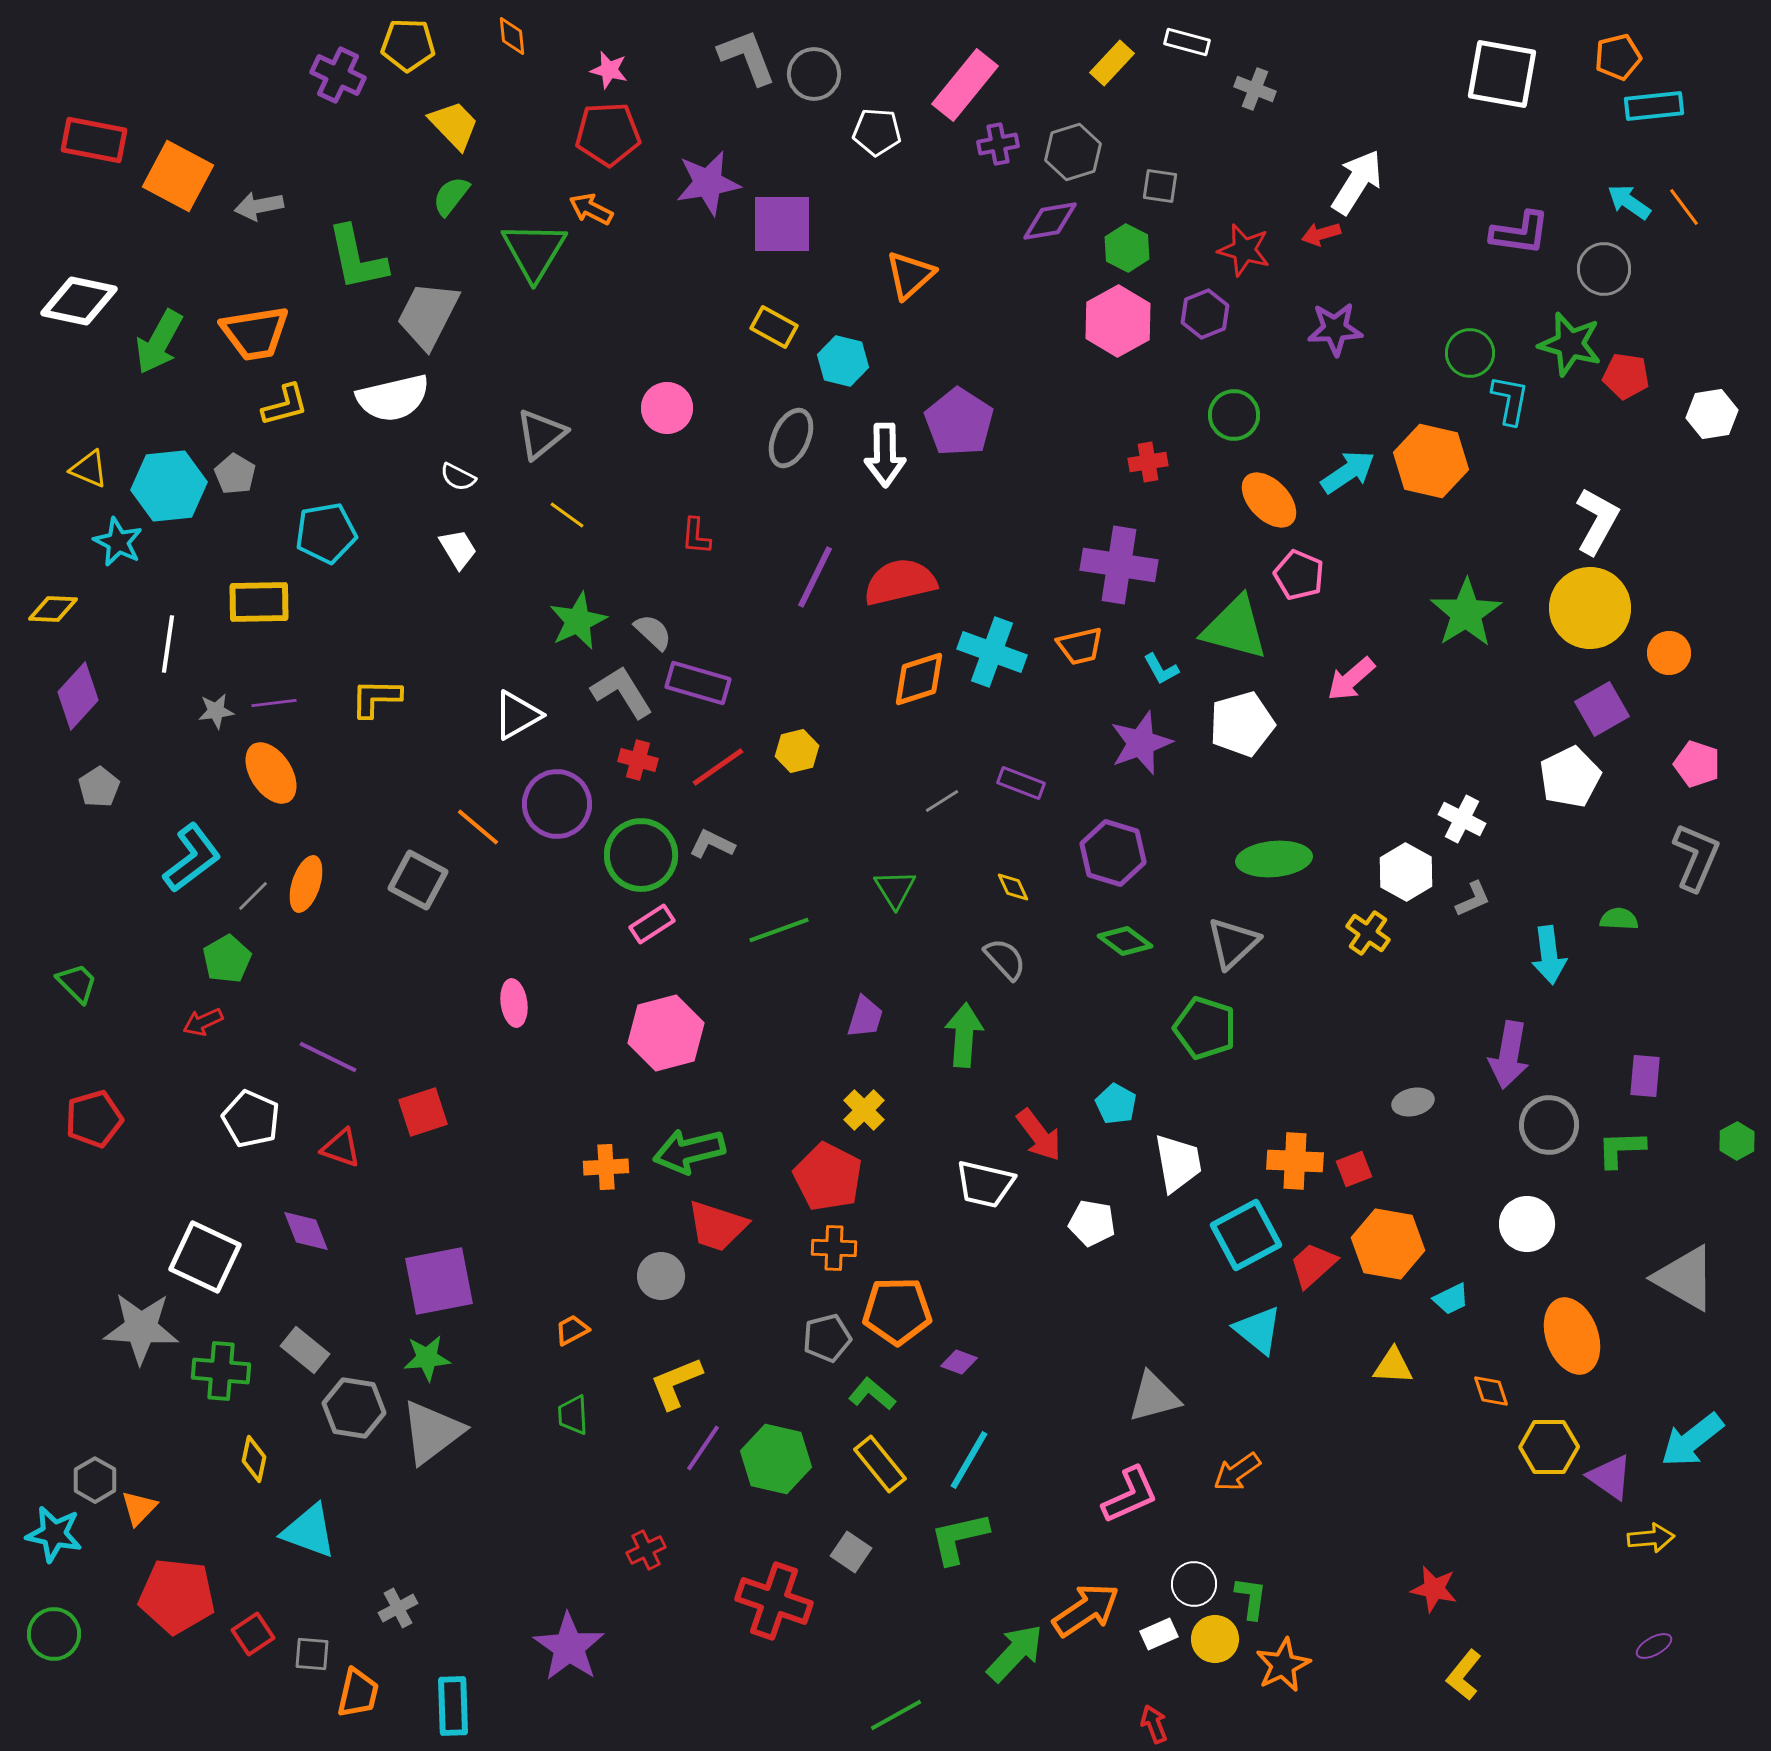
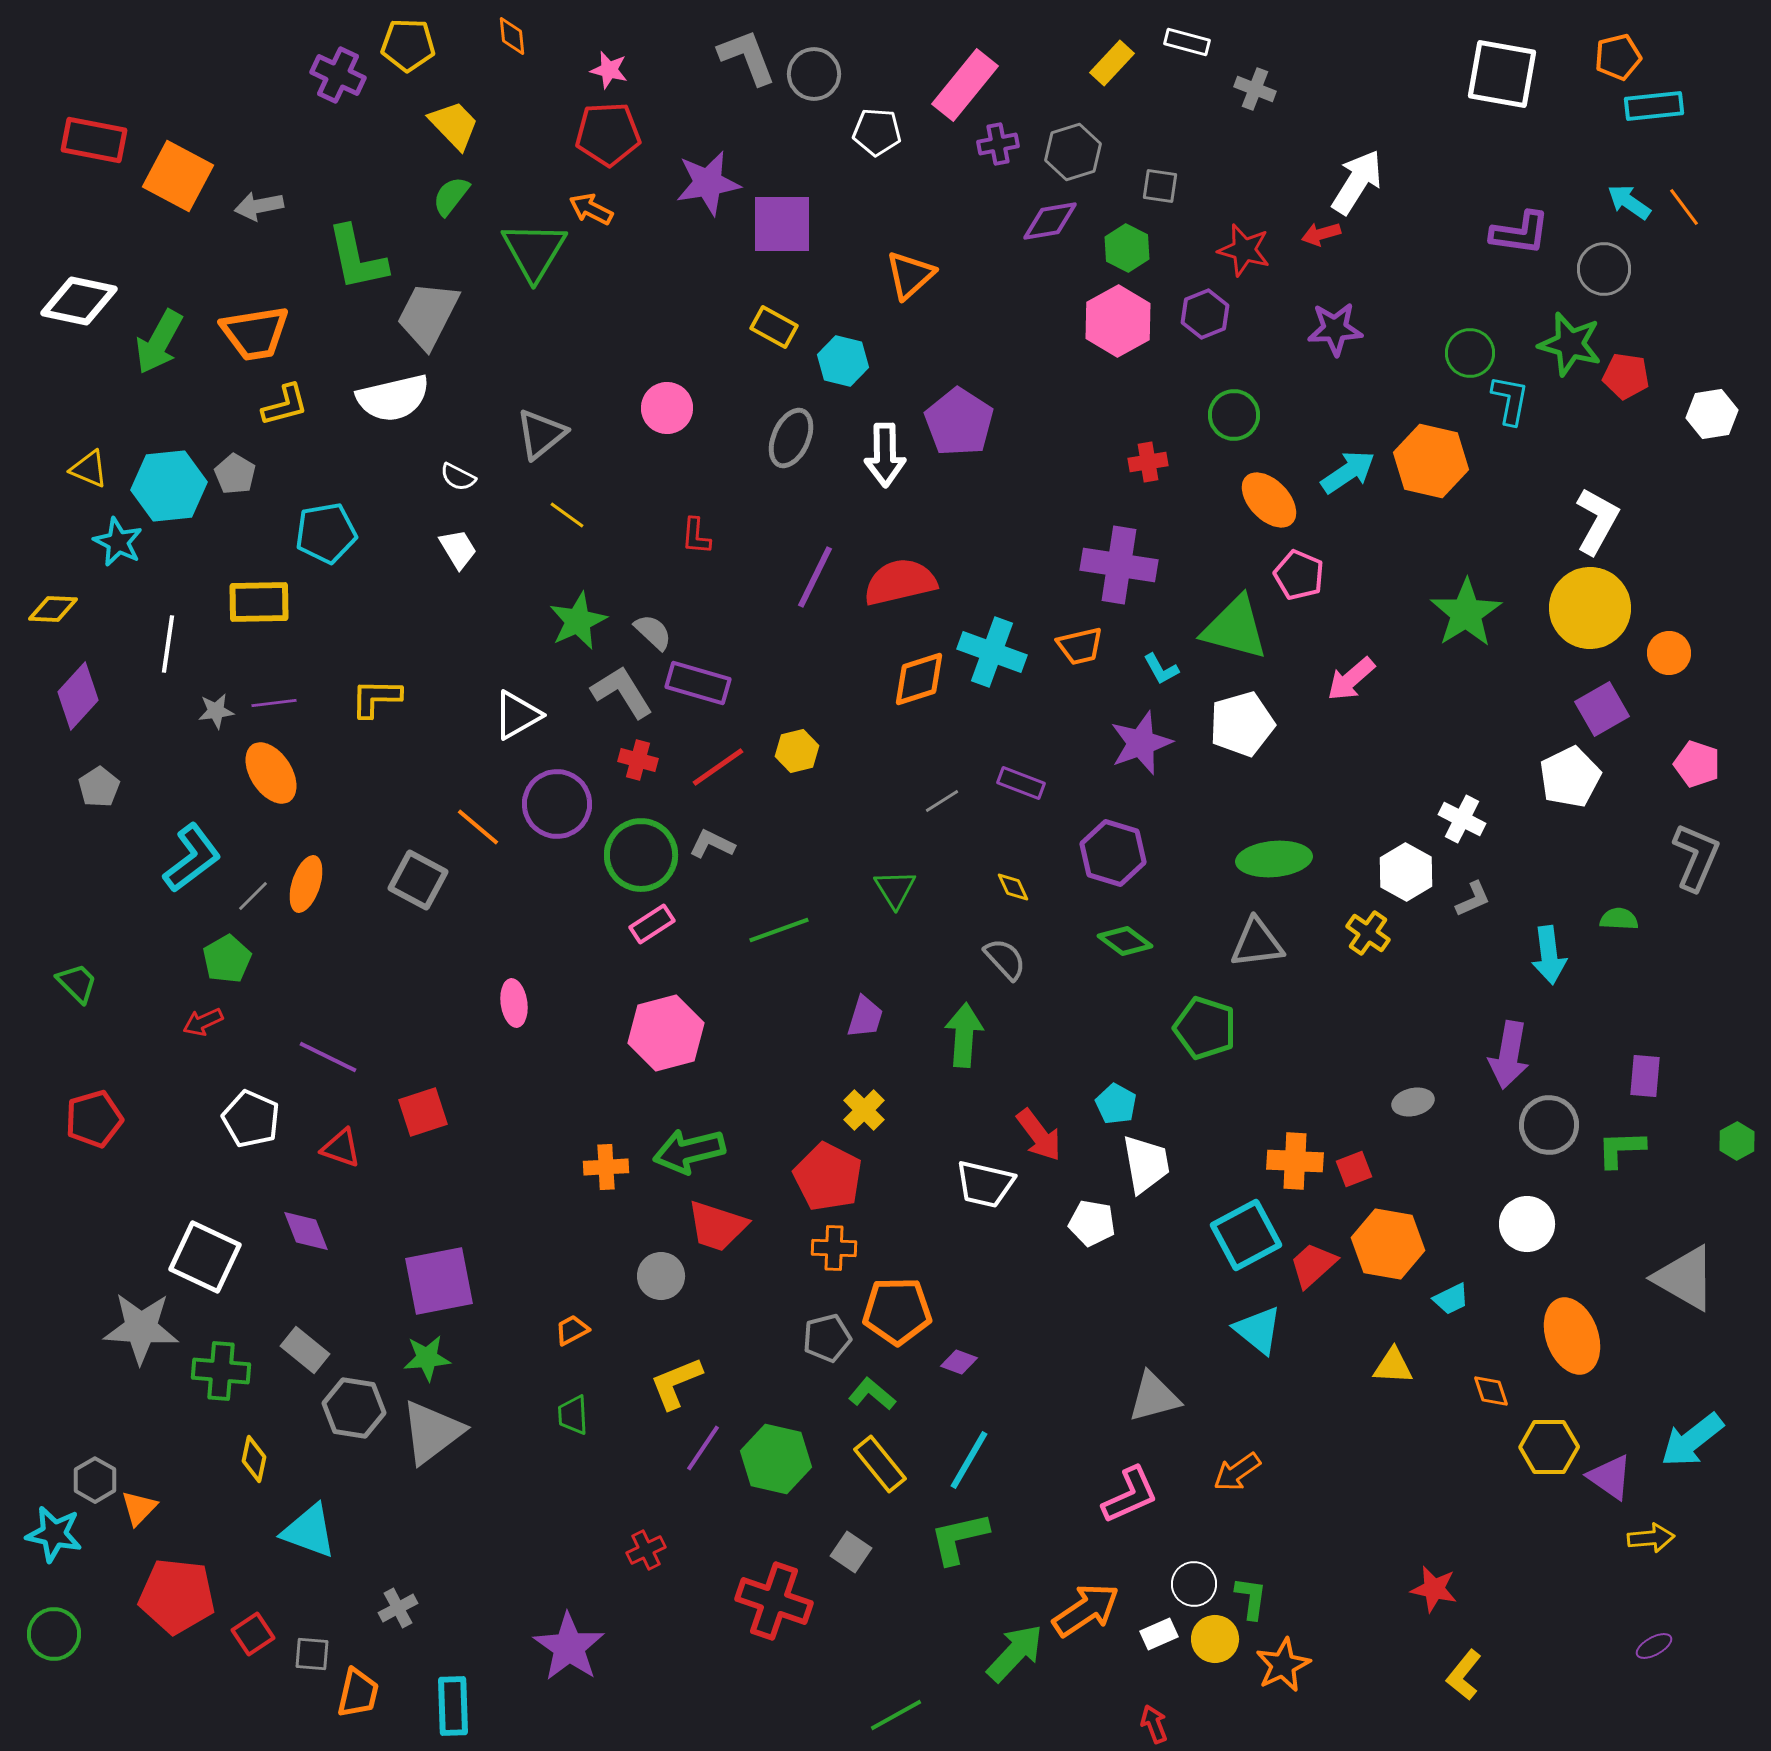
gray triangle at (1233, 943): moved 24 px right; rotated 36 degrees clockwise
white trapezoid at (1178, 1163): moved 32 px left, 1 px down
